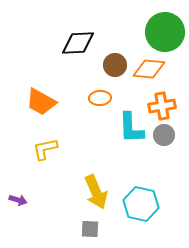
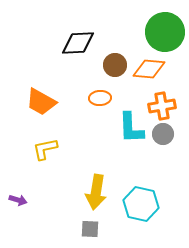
gray circle: moved 1 px left, 1 px up
yellow arrow: rotated 32 degrees clockwise
